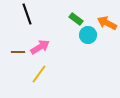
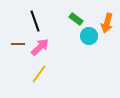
black line: moved 8 px right, 7 px down
orange arrow: rotated 102 degrees counterclockwise
cyan circle: moved 1 px right, 1 px down
pink arrow: rotated 12 degrees counterclockwise
brown line: moved 8 px up
